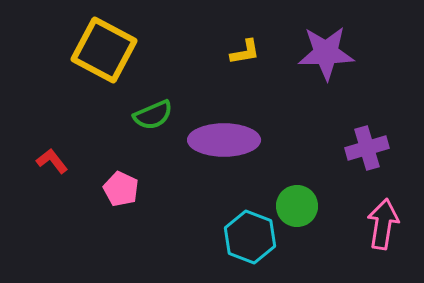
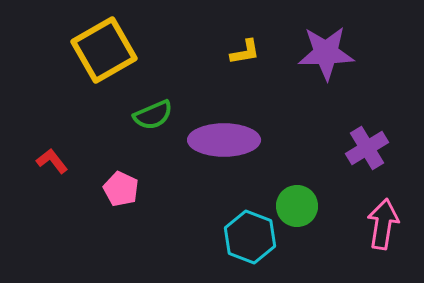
yellow square: rotated 32 degrees clockwise
purple cross: rotated 15 degrees counterclockwise
